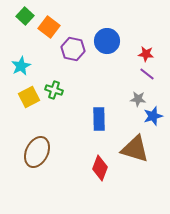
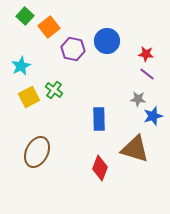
orange square: rotated 15 degrees clockwise
green cross: rotated 18 degrees clockwise
